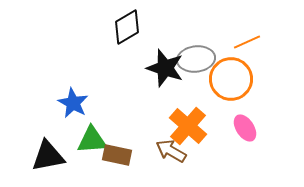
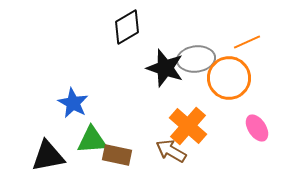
orange circle: moved 2 px left, 1 px up
pink ellipse: moved 12 px right
